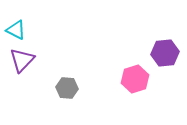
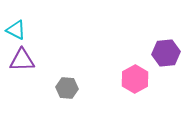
purple hexagon: moved 1 px right
purple triangle: rotated 44 degrees clockwise
pink hexagon: rotated 12 degrees counterclockwise
